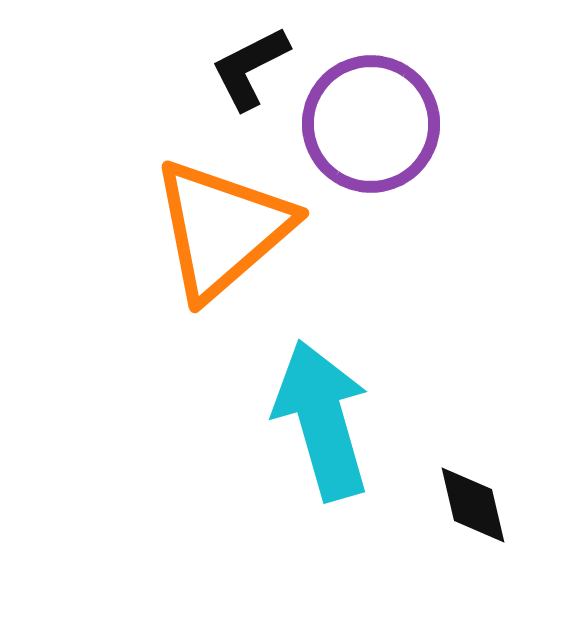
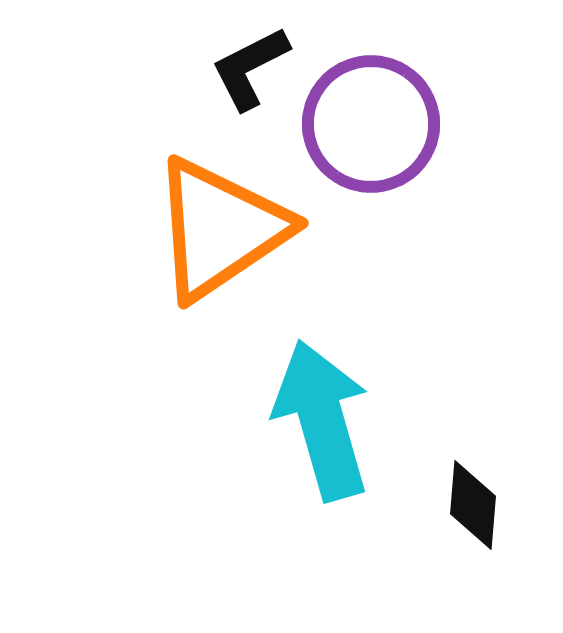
orange triangle: moved 2 px left; rotated 7 degrees clockwise
black diamond: rotated 18 degrees clockwise
